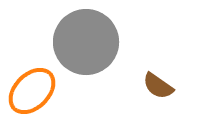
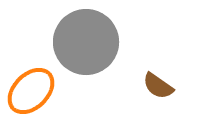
orange ellipse: moved 1 px left
